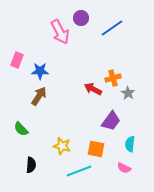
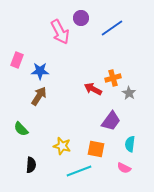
gray star: moved 1 px right
